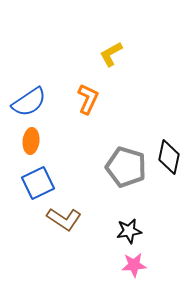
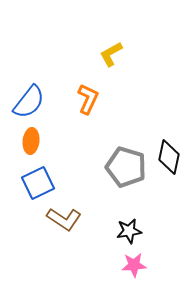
blue semicircle: rotated 18 degrees counterclockwise
